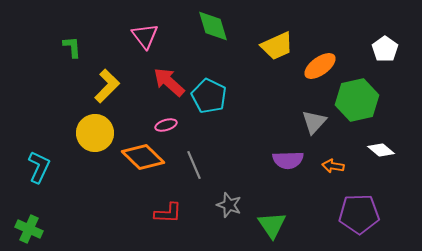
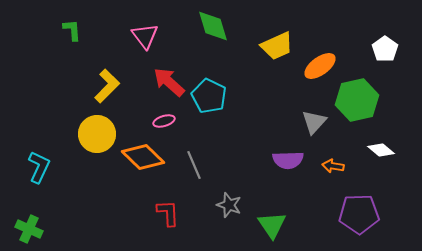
green L-shape: moved 17 px up
pink ellipse: moved 2 px left, 4 px up
yellow circle: moved 2 px right, 1 px down
red L-shape: rotated 96 degrees counterclockwise
